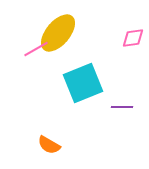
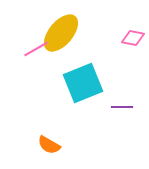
yellow ellipse: moved 3 px right
pink diamond: rotated 20 degrees clockwise
